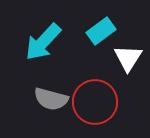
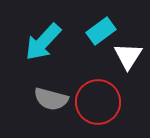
white triangle: moved 2 px up
red circle: moved 3 px right
